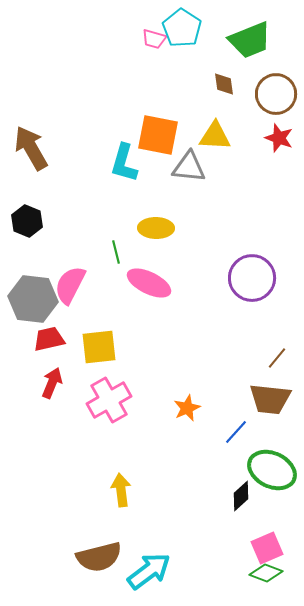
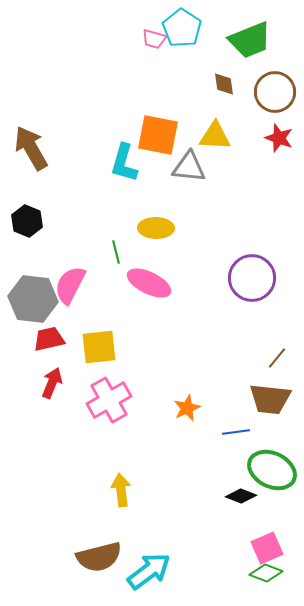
brown circle: moved 1 px left, 2 px up
blue line: rotated 40 degrees clockwise
black diamond: rotated 64 degrees clockwise
